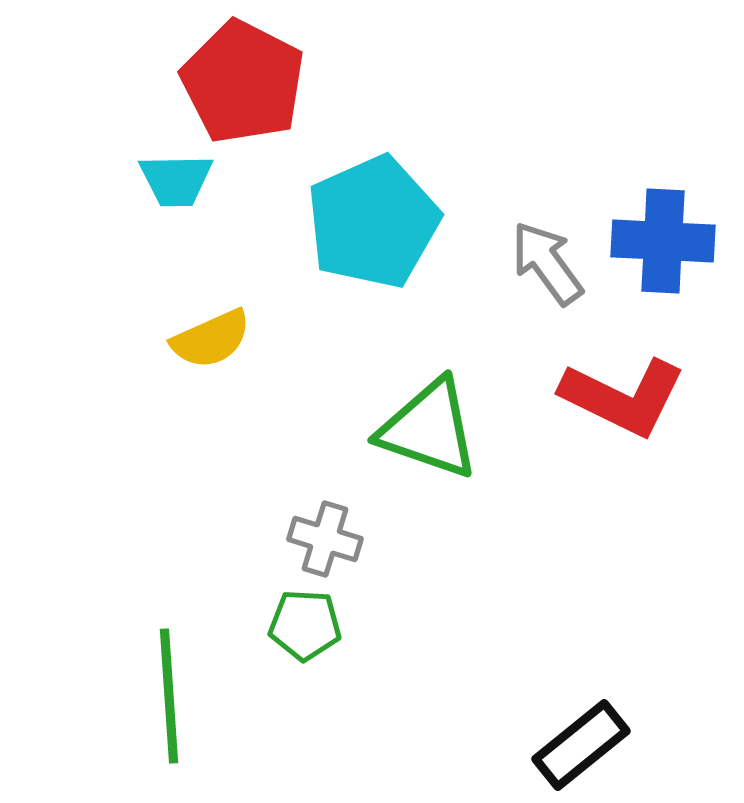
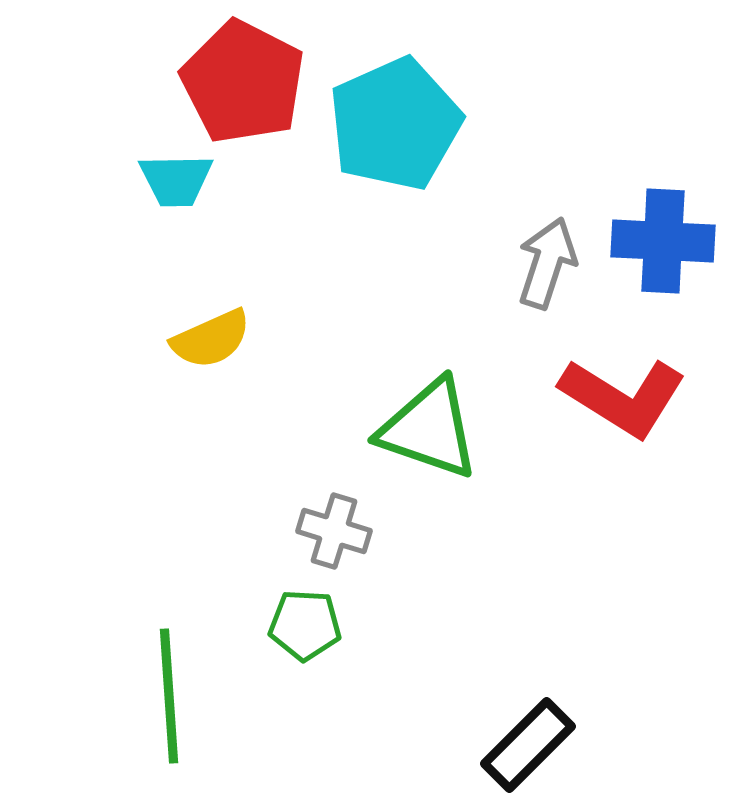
cyan pentagon: moved 22 px right, 98 px up
gray arrow: rotated 54 degrees clockwise
red L-shape: rotated 6 degrees clockwise
gray cross: moved 9 px right, 8 px up
black rectangle: moved 53 px left; rotated 6 degrees counterclockwise
